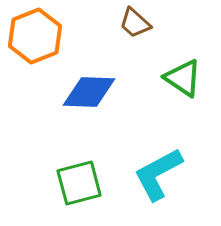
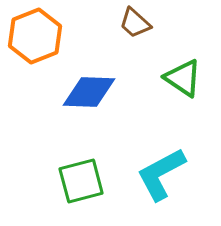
cyan L-shape: moved 3 px right
green square: moved 2 px right, 2 px up
